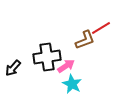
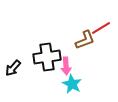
pink arrow: rotated 120 degrees clockwise
